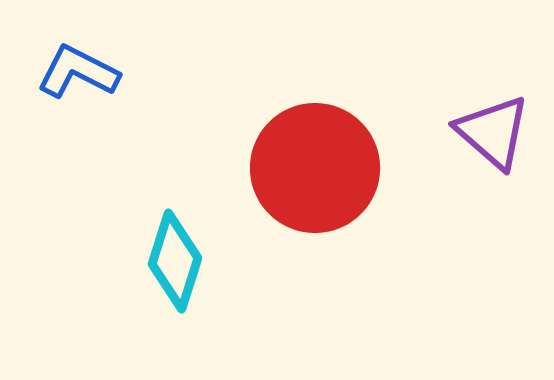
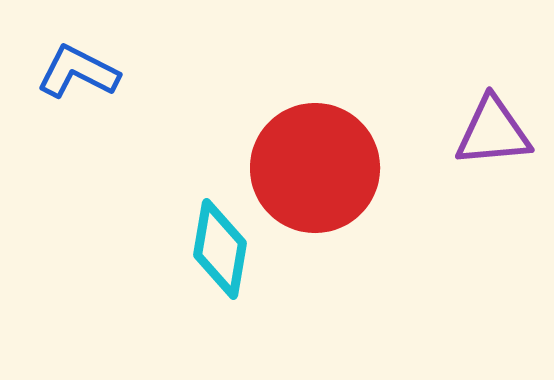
purple triangle: rotated 46 degrees counterclockwise
cyan diamond: moved 45 px right, 12 px up; rotated 8 degrees counterclockwise
